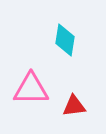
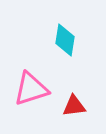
pink triangle: rotated 18 degrees counterclockwise
